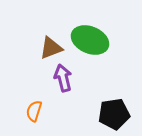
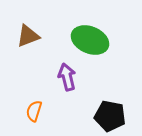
brown triangle: moved 23 px left, 12 px up
purple arrow: moved 4 px right, 1 px up
black pentagon: moved 4 px left, 2 px down; rotated 20 degrees clockwise
